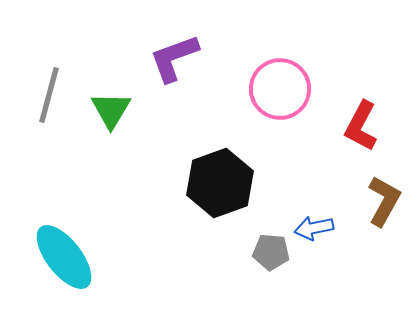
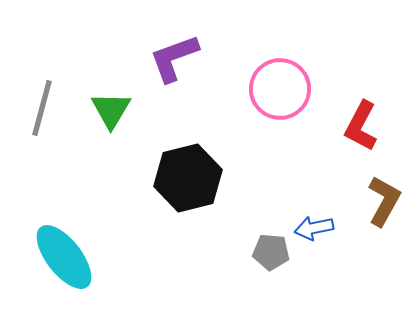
gray line: moved 7 px left, 13 px down
black hexagon: moved 32 px left, 5 px up; rotated 6 degrees clockwise
